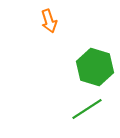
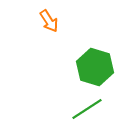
orange arrow: rotated 15 degrees counterclockwise
